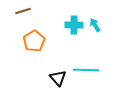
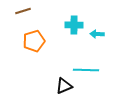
cyan arrow: moved 2 px right, 9 px down; rotated 56 degrees counterclockwise
orange pentagon: rotated 15 degrees clockwise
black triangle: moved 6 px right, 8 px down; rotated 48 degrees clockwise
